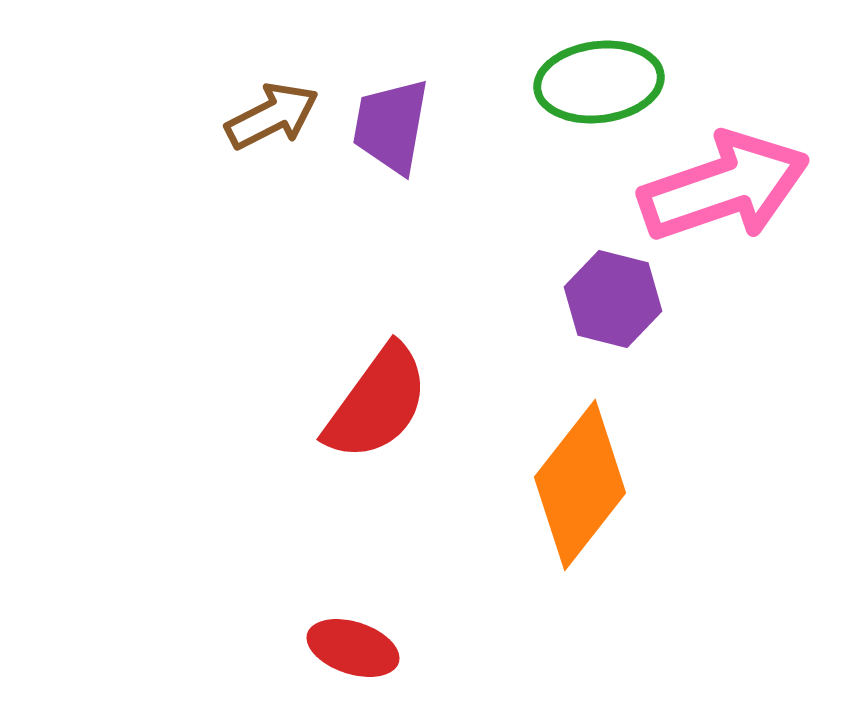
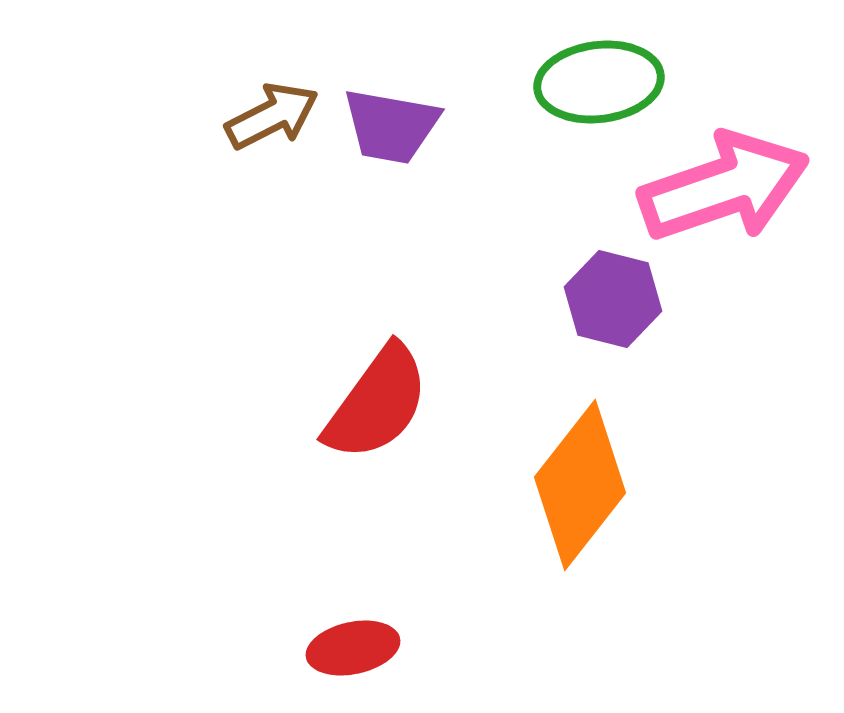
purple trapezoid: rotated 90 degrees counterclockwise
red ellipse: rotated 30 degrees counterclockwise
